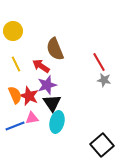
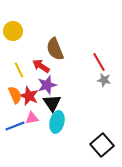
yellow line: moved 3 px right, 6 px down
